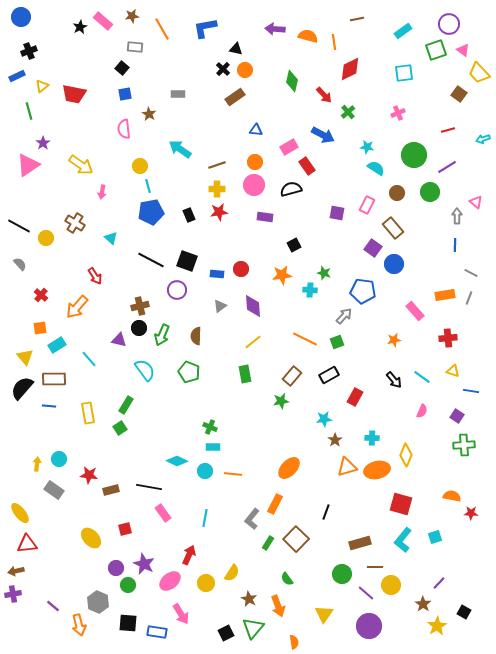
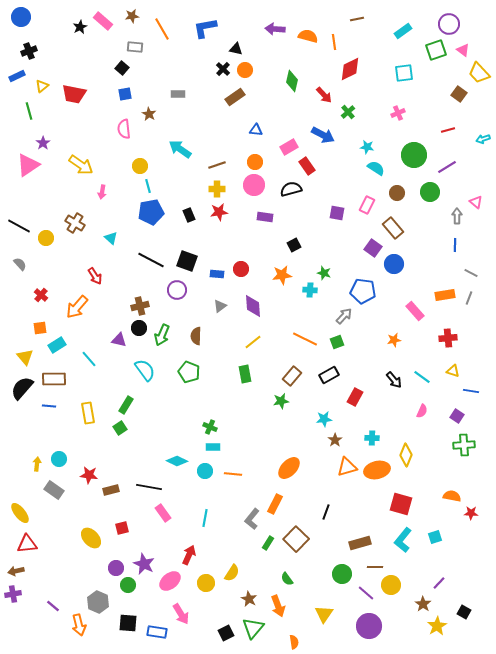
red square at (125, 529): moved 3 px left, 1 px up
